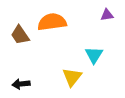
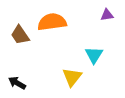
black arrow: moved 4 px left, 1 px up; rotated 36 degrees clockwise
